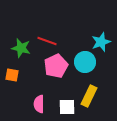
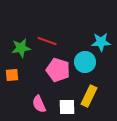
cyan star: rotated 18 degrees clockwise
green star: rotated 24 degrees counterclockwise
pink pentagon: moved 2 px right, 4 px down; rotated 30 degrees counterclockwise
orange square: rotated 16 degrees counterclockwise
pink semicircle: rotated 24 degrees counterclockwise
